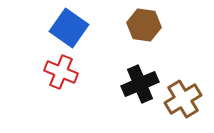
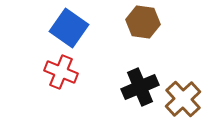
brown hexagon: moved 1 px left, 3 px up
black cross: moved 3 px down
brown cross: rotated 12 degrees counterclockwise
